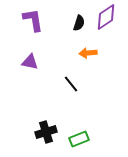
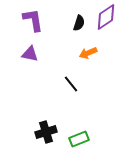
orange arrow: rotated 18 degrees counterclockwise
purple triangle: moved 8 px up
